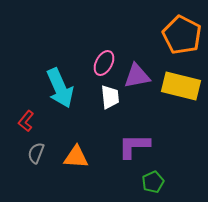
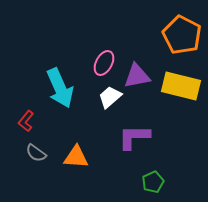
white trapezoid: rotated 125 degrees counterclockwise
purple L-shape: moved 9 px up
gray semicircle: rotated 75 degrees counterclockwise
